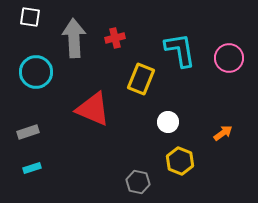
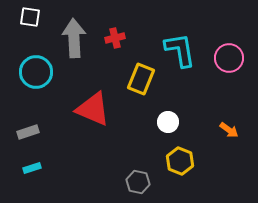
orange arrow: moved 6 px right, 3 px up; rotated 72 degrees clockwise
